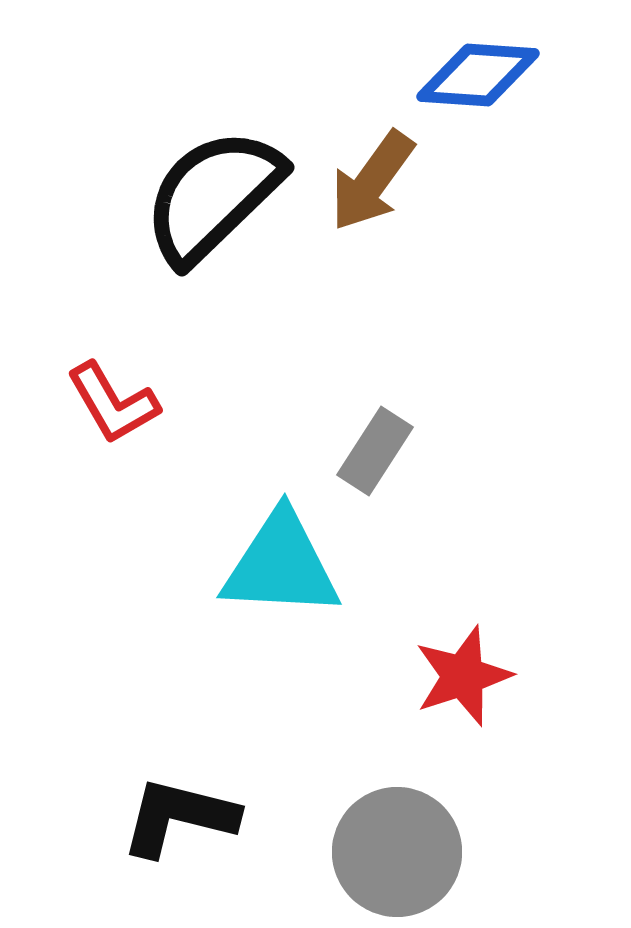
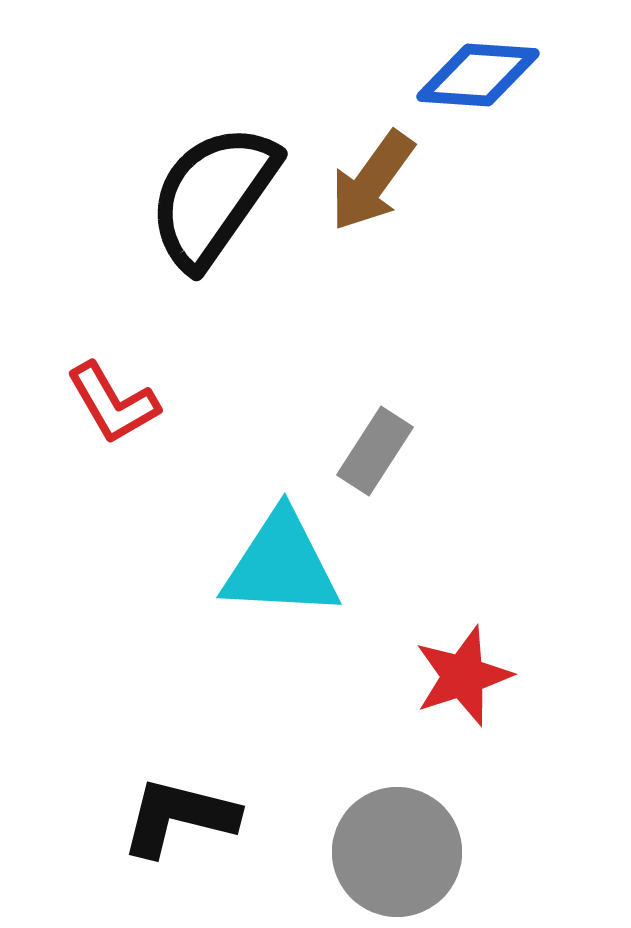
black semicircle: rotated 11 degrees counterclockwise
